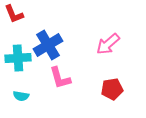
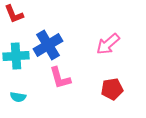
cyan cross: moved 2 px left, 2 px up
cyan semicircle: moved 3 px left, 1 px down
